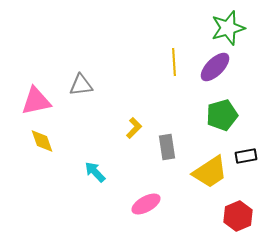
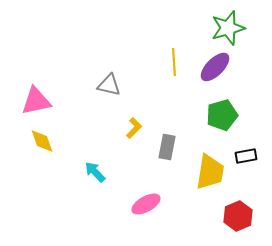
gray triangle: moved 28 px right; rotated 20 degrees clockwise
gray rectangle: rotated 20 degrees clockwise
yellow trapezoid: rotated 48 degrees counterclockwise
